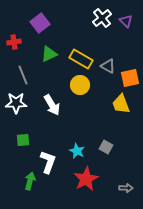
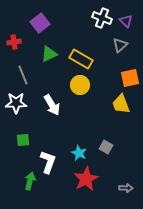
white cross: rotated 30 degrees counterclockwise
gray triangle: moved 12 px right, 21 px up; rotated 49 degrees clockwise
cyan star: moved 2 px right, 2 px down
